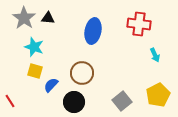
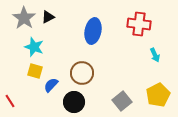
black triangle: moved 1 px up; rotated 32 degrees counterclockwise
